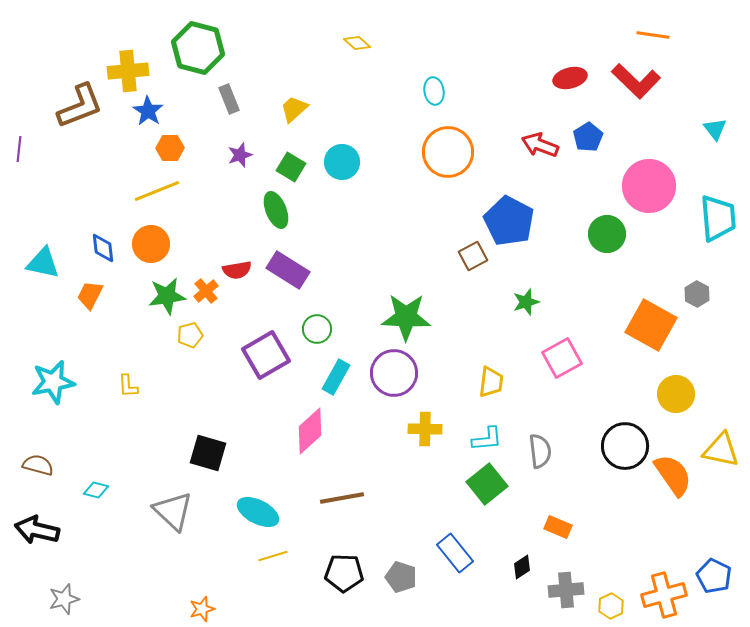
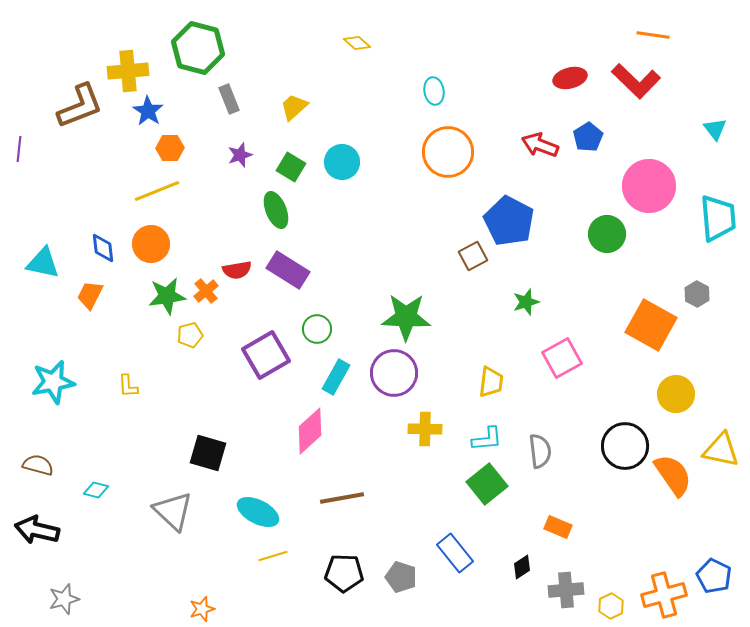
yellow trapezoid at (294, 109): moved 2 px up
